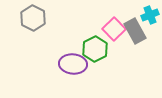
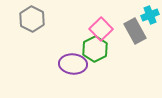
gray hexagon: moved 1 px left, 1 px down
pink square: moved 13 px left
